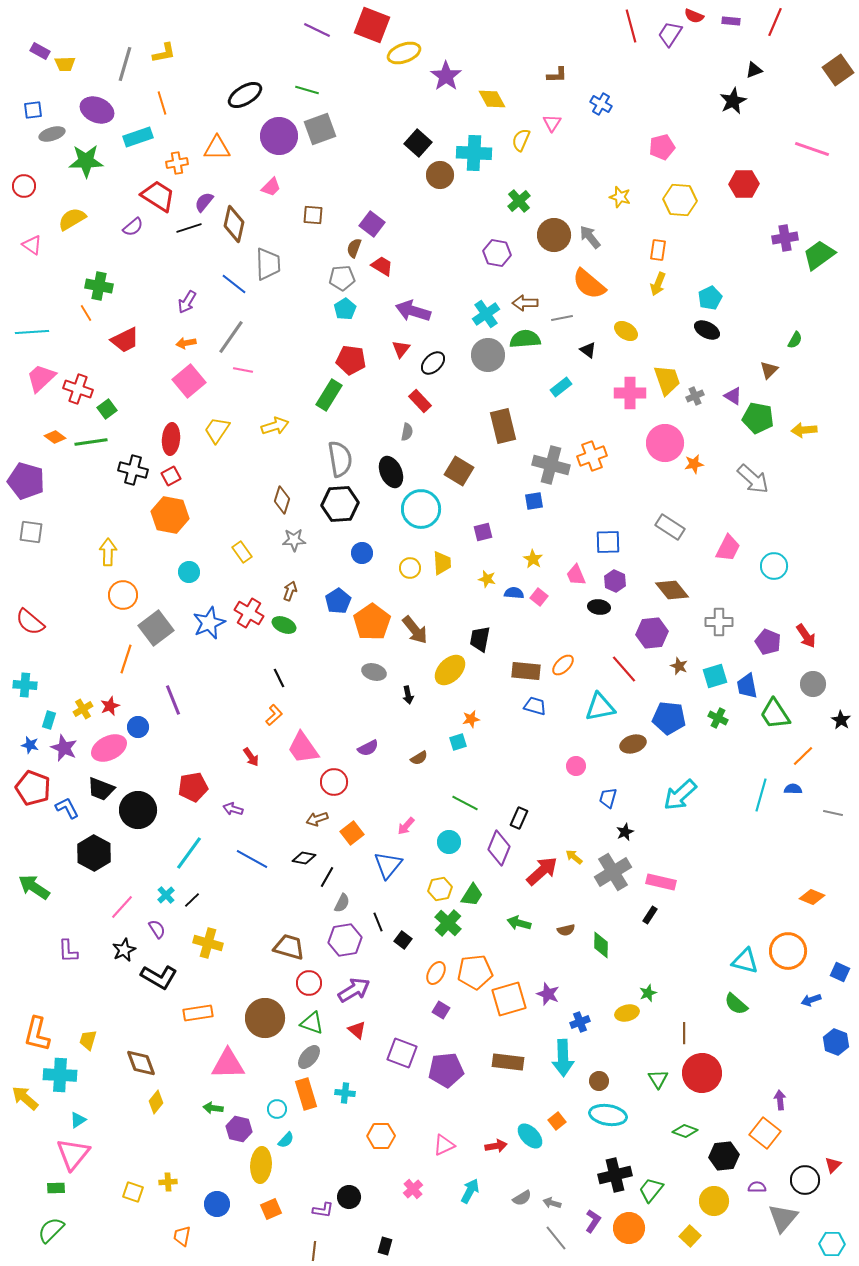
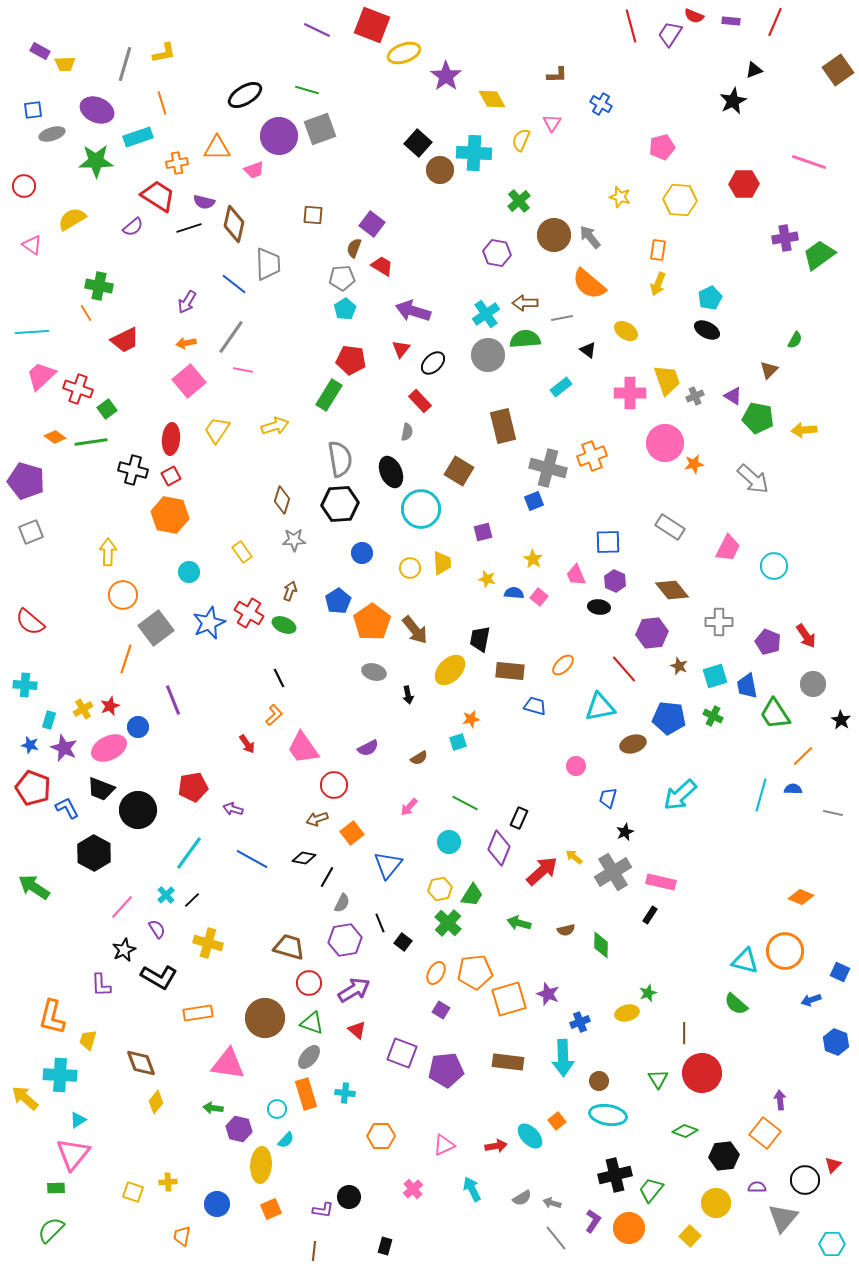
pink line at (812, 149): moved 3 px left, 13 px down
green star at (86, 161): moved 10 px right
brown circle at (440, 175): moved 5 px up
pink trapezoid at (271, 187): moved 17 px left, 17 px up; rotated 25 degrees clockwise
purple semicircle at (204, 202): rotated 115 degrees counterclockwise
pink trapezoid at (41, 378): moved 2 px up
gray cross at (551, 465): moved 3 px left, 3 px down
blue square at (534, 501): rotated 12 degrees counterclockwise
gray square at (31, 532): rotated 30 degrees counterclockwise
brown rectangle at (526, 671): moved 16 px left
green cross at (718, 718): moved 5 px left, 2 px up
red arrow at (251, 757): moved 4 px left, 13 px up
red circle at (334, 782): moved 3 px down
pink arrow at (406, 826): moved 3 px right, 19 px up
orange diamond at (812, 897): moved 11 px left
black line at (378, 922): moved 2 px right, 1 px down
black square at (403, 940): moved 2 px down
purple L-shape at (68, 951): moved 33 px right, 34 px down
orange circle at (788, 951): moved 3 px left
orange L-shape at (37, 1034): moved 15 px right, 17 px up
pink triangle at (228, 1064): rotated 9 degrees clockwise
cyan arrow at (470, 1191): moved 2 px right, 2 px up; rotated 55 degrees counterclockwise
yellow circle at (714, 1201): moved 2 px right, 2 px down
